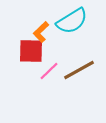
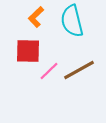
cyan semicircle: rotated 108 degrees clockwise
orange L-shape: moved 5 px left, 15 px up
red square: moved 3 px left
